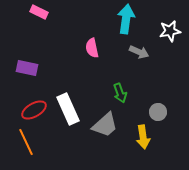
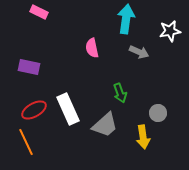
purple rectangle: moved 2 px right, 1 px up
gray circle: moved 1 px down
